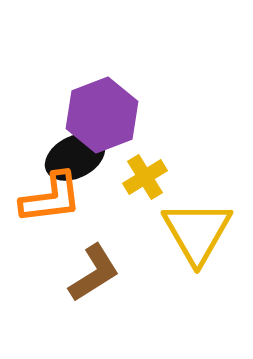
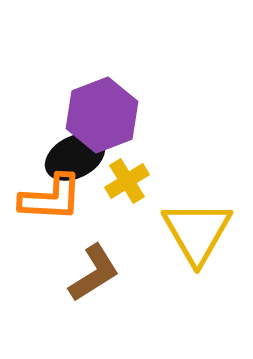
yellow cross: moved 18 px left, 4 px down
orange L-shape: rotated 10 degrees clockwise
